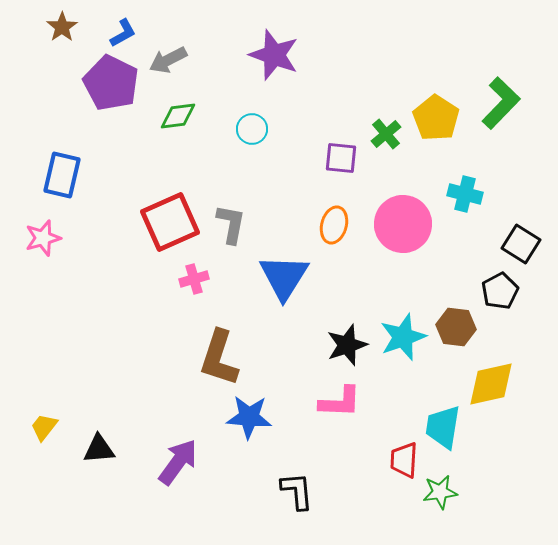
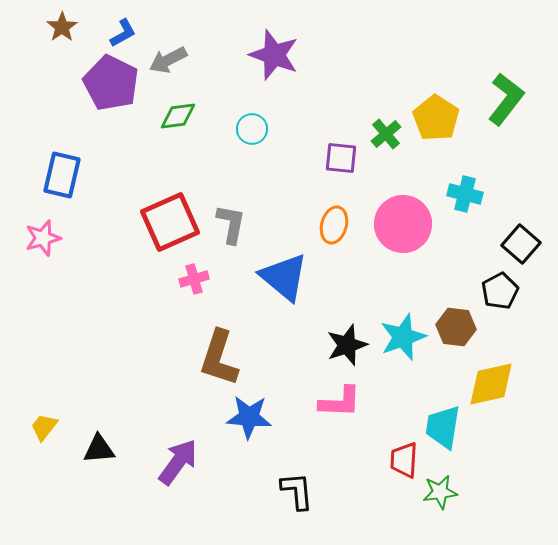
green L-shape: moved 5 px right, 4 px up; rotated 6 degrees counterclockwise
black square: rotated 9 degrees clockwise
blue triangle: rotated 22 degrees counterclockwise
